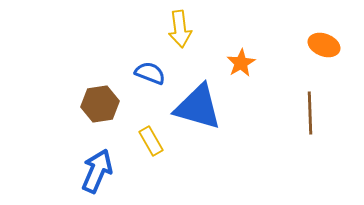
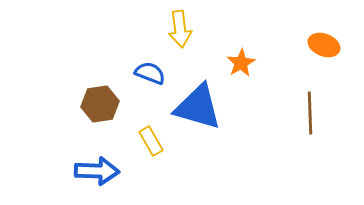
blue arrow: rotated 69 degrees clockwise
